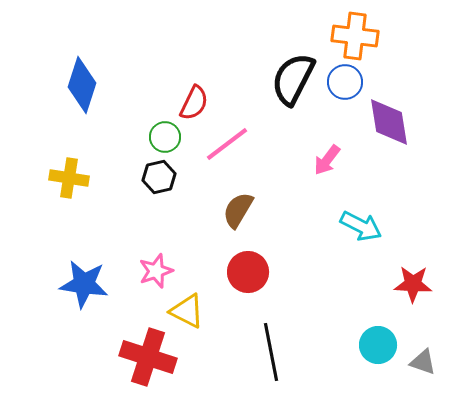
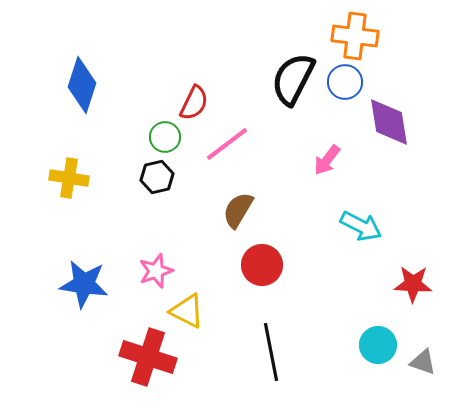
black hexagon: moved 2 px left
red circle: moved 14 px right, 7 px up
